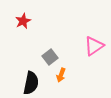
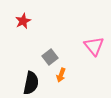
pink triangle: rotated 35 degrees counterclockwise
